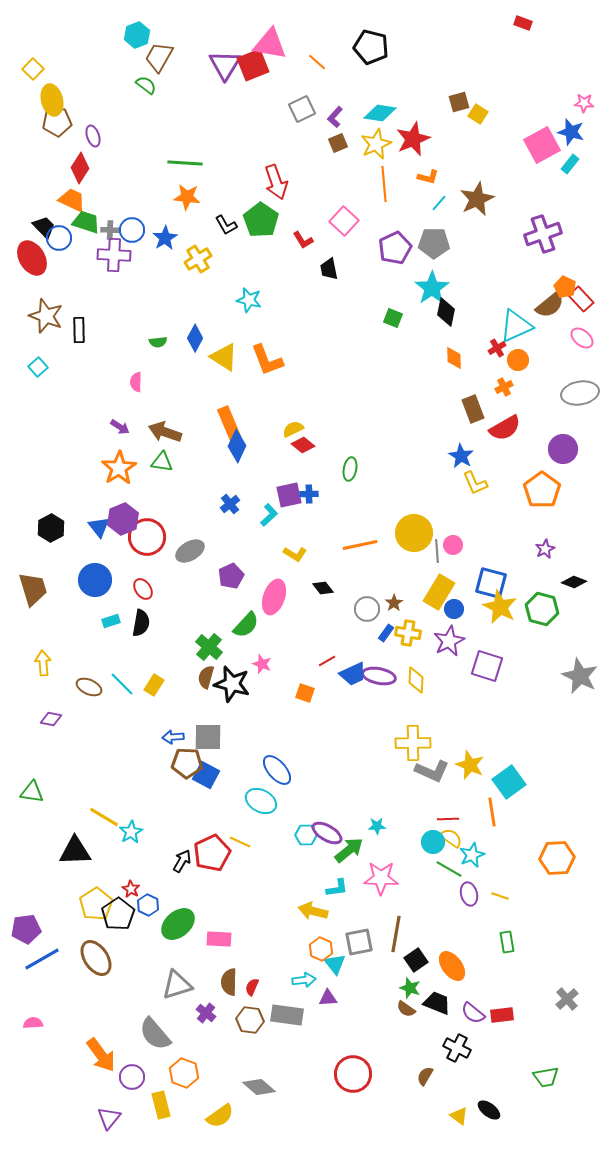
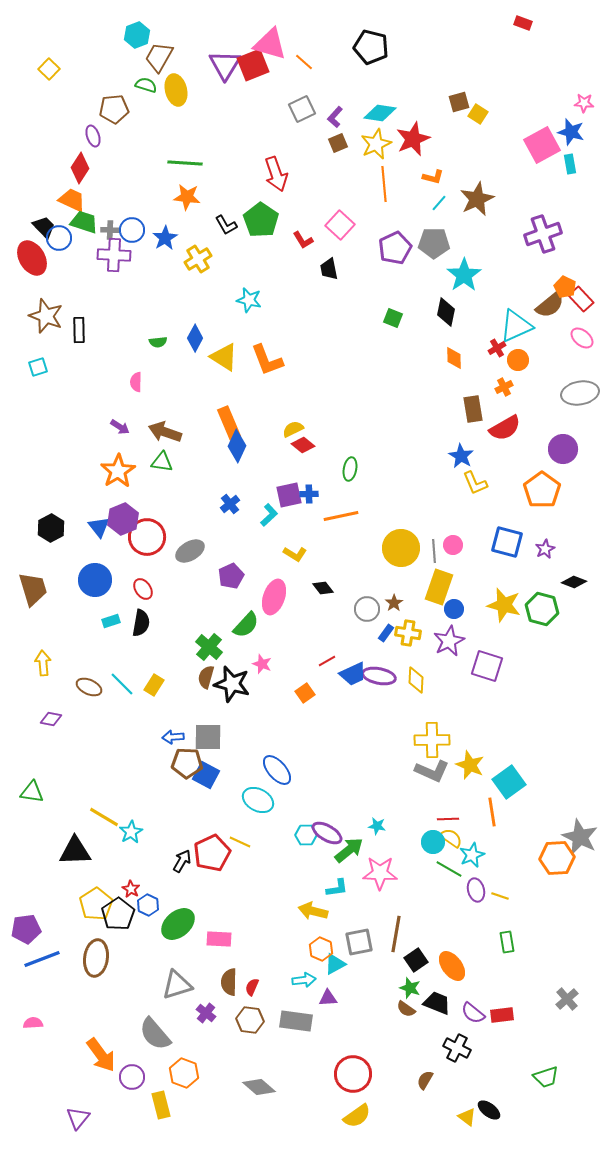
pink triangle at (270, 44): rotated 6 degrees clockwise
orange line at (317, 62): moved 13 px left
yellow square at (33, 69): moved 16 px right
green semicircle at (146, 85): rotated 20 degrees counterclockwise
yellow ellipse at (52, 100): moved 124 px right, 10 px up
brown pentagon at (57, 122): moved 57 px right, 13 px up
cyan rectangle at (570, 164): rotated 48 degrees counterclockwise
orange L-shape at (428, 177): moved 5 px right
red arrow at (276, 182): moved 8 px up
pink square at (344, 221): moved 4 px left, 4 px down
green trapezoid at (86, 222): moved 2 px left
cyan star at (432, 288): moved 32 px right, 13 px up
cyan square at (38, 367): rotated 24 degrees clockwise
brown rectangle at (473, 409): rotated 12 degrees clockwise
orange star at (119, 468): moved 1 px left, 3 px down
yellow circle at (414, 533): moved 13 px left, 15 px down
orange line at (360, 545): moved 19 px left, 29 px up
gray line at (437, 551): moved 3 px left
blue square at (491, 583): moved 16 px right, 41 px up
yellow rectangle at (439, 592): moved 5 px up; rotated 12 degrees counterclockwise
yellow star at (500, 607): moved 4 px right, 2 px up; rotated 12 degrees counterclockwise
gray star at (580, 676): moved 161 px down
orange square at (305, 693): rotated 36 degrees clockwise
yellow cross at (413, 743): moved 19 px right, 3 px up
cyan ellipse at (261, 801): moved 3 px left, 1 px up
cyan star at (377, 826): rotated 12 degrees clockwise
pink star at (381, 878): moved 1 px left, 5 px up
purple ellipse at (469, 894): moved 7 px right, 4 px up
brown ellipse at (96, 958): rotated 42 degrees clockwise
blue line at (42, 959): rotated 9 degrees clockwise
cyan triangle at (335, 964): rotated 40 degrees clockwise
gray rectangle at (287, 1015): moved 9 px right, 6 px down
brown semicircle at (425, 1076): moved 4 px down
green trapezoid at (546, 1077): rotated 8 degrees counterclockwise
yellow semicircle at (220, 1116): moved 137 px right
yellow triangle at (459, 1116): moved 8 px right, 1 px down
purple triangle at (109, 1118): moved 31 px left
